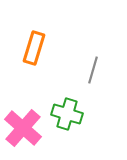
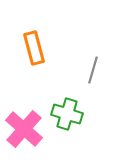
orange rectangle: rotated 32 degrees counterclockwise
pink cross: moved 1 px right, 1 px down
